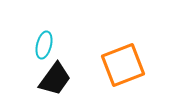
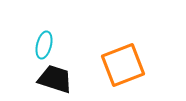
black trapezoid: rotated 108 degrees counterclockwise
